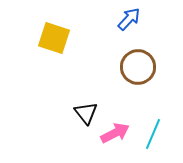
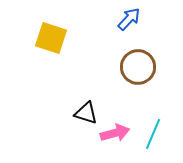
yellow square: moved 3 px left
black triangle: rotated 35 degrees counterclockwise
pink arrow: rotated 12 degrees clockwise
